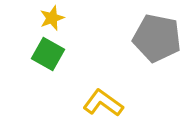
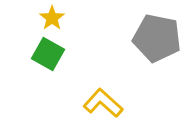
yellow star: rotated 15 degrees counterclockwise
yellow L-shape: rotated 6 degrees clockwise
